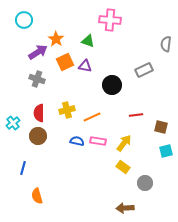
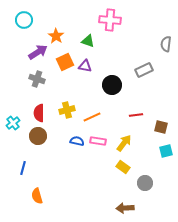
orange star: moved 3 px up
